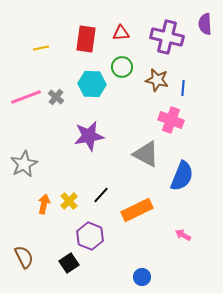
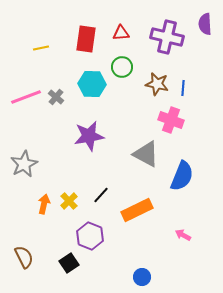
brown star: moved 4 px down
